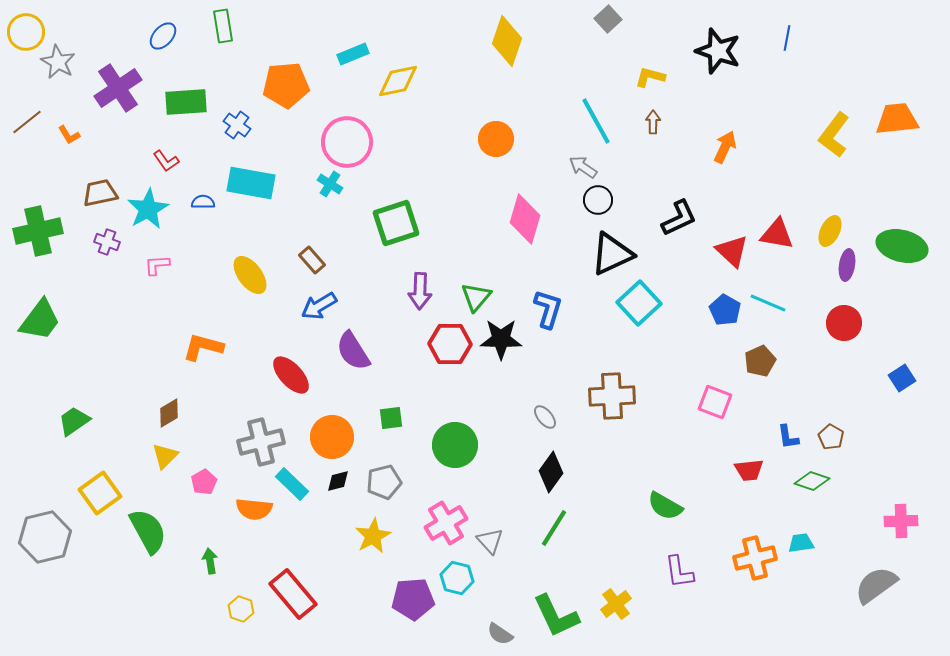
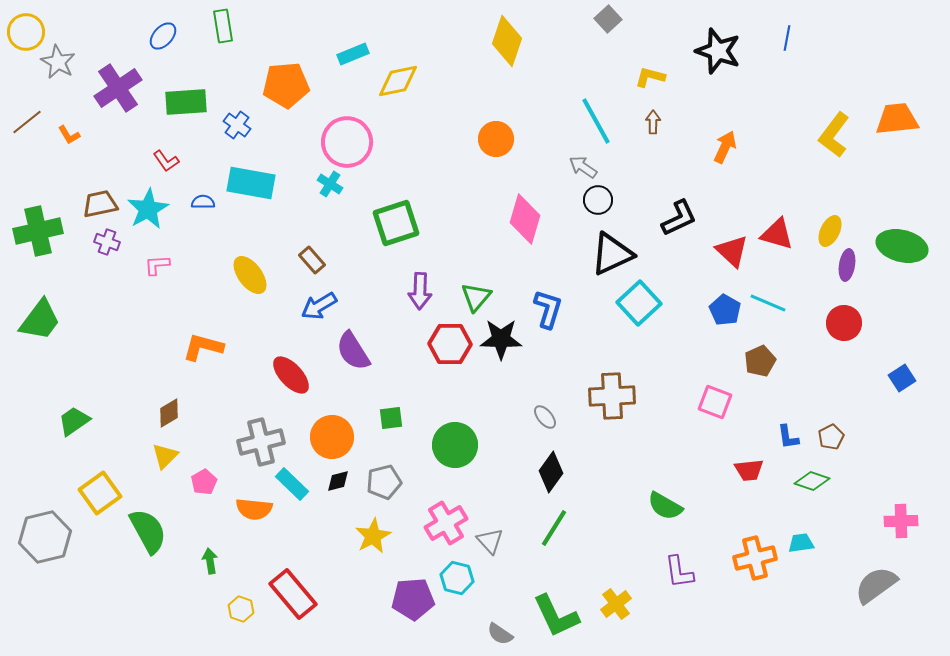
brown trapezoid at (100, 193): moved 11 px down
red triangle at (777, 234): rotated 6 degrees clockwise
brown pentagon at (831, 437): rotated 15 degrees clockwise
